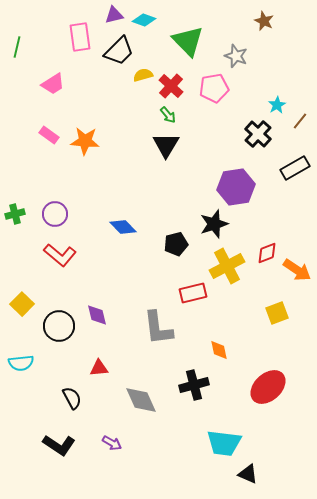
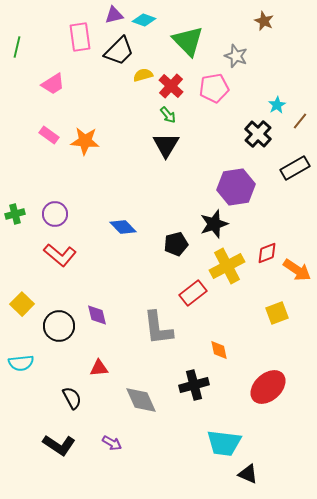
red rectangle at (193, 293): rotated 24 degrees counterclockwise
